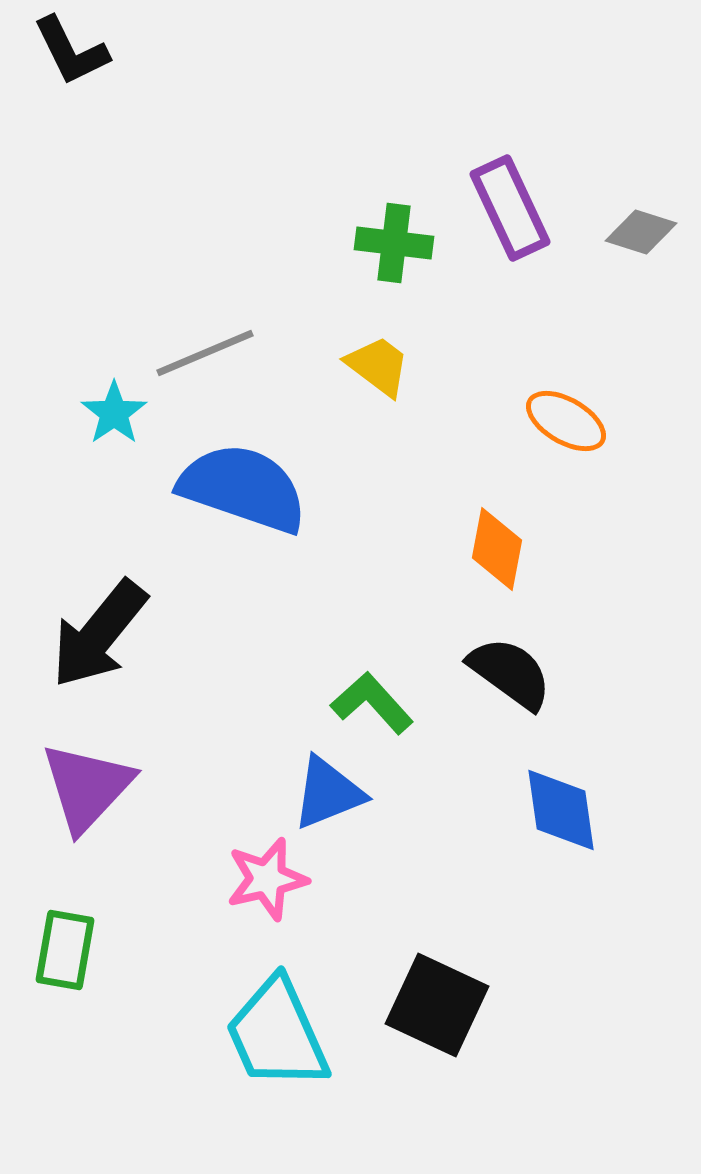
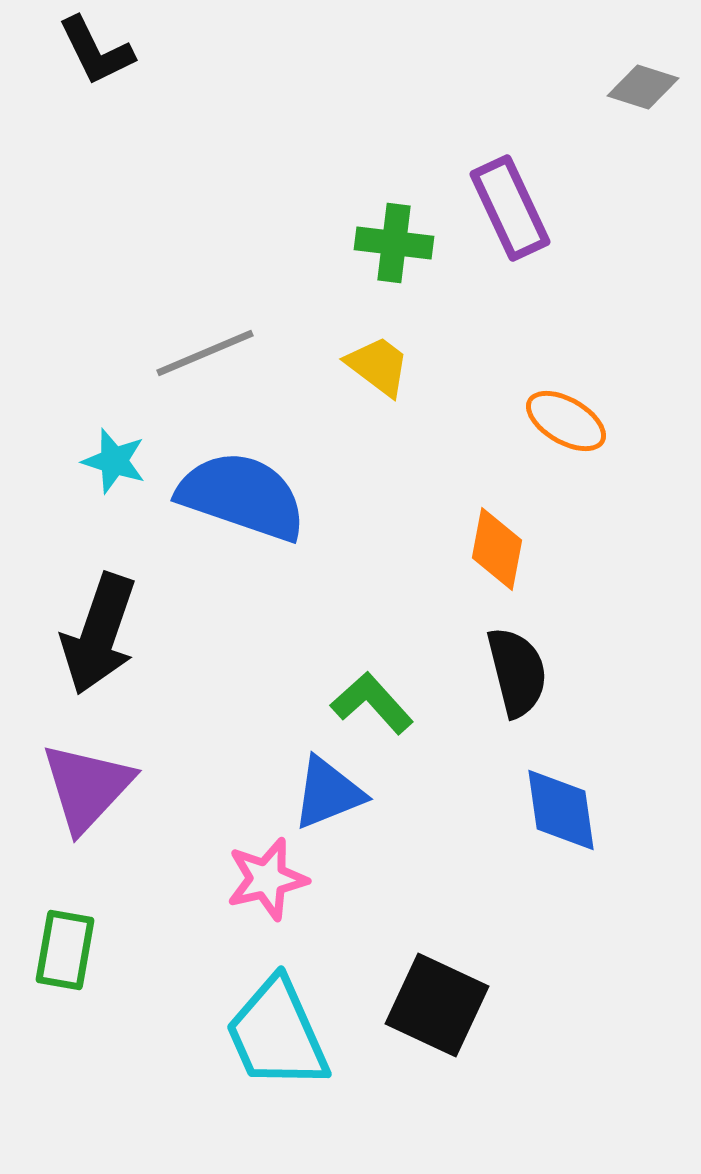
black L-shape: moved 25 px right
gray diamond: moved 2 px right, 145 px up
cyan star: moved 48 px down; rotated 20 degrees counterclockwise
blue semicircle: moved 1 px left, 8 px down
black arrow: rotated 20 degrees counterclockwise
black semicircle: moved 7 px right, 1 px up; rotated 40 degrees clockwise
